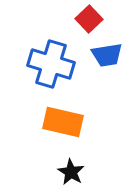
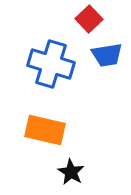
orange rectangle: moved 18 px left, 8 px down
